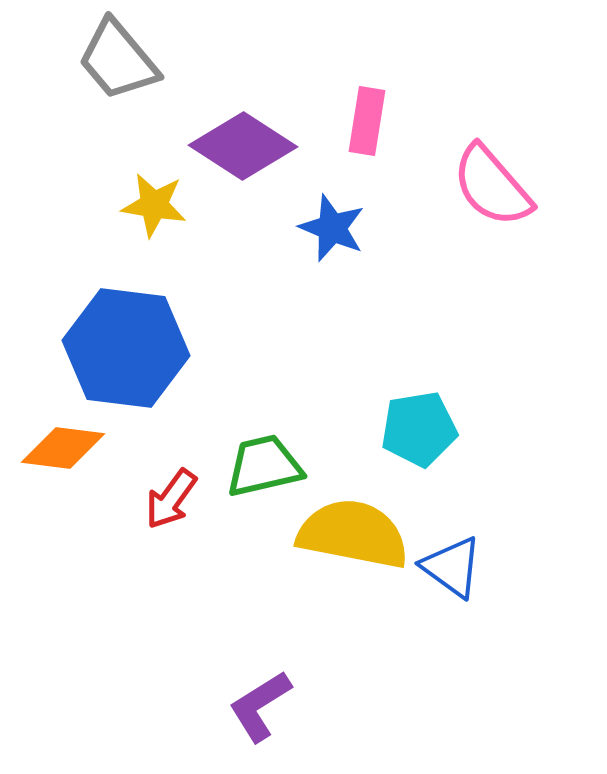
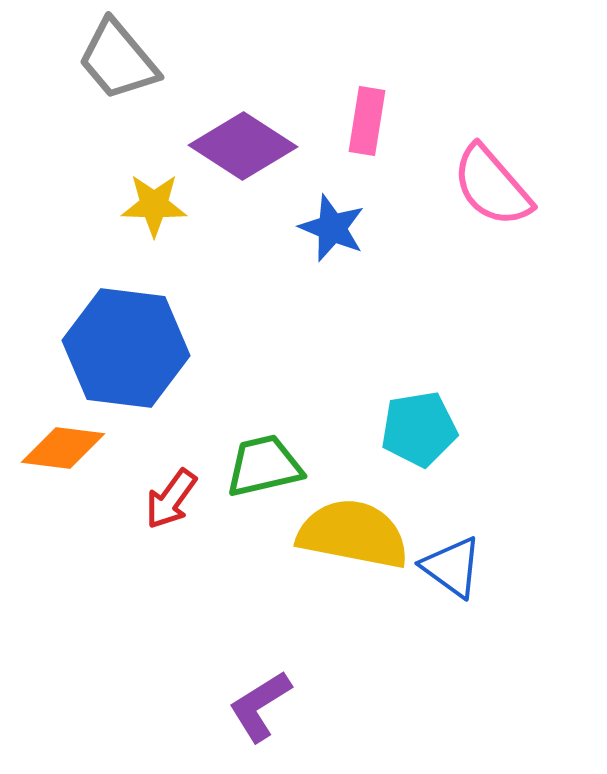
yellow star: rotated 8 degrees counterclockwise
